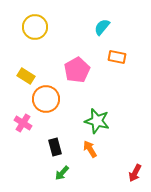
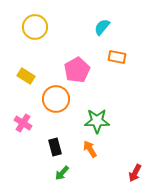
orange circle: moved 10 px right
green star: rotated 15 degrees counterclockwise
